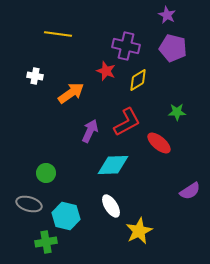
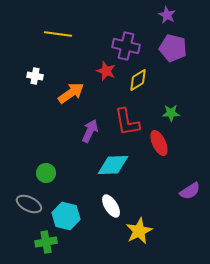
green star: moved 6 px left, 1 px down
red L-shape: rotated 108 degrees clockwise
red ellipse: rotated 25 degrees clockwise
gray ellipse: rotated 10 degrees clockwise
